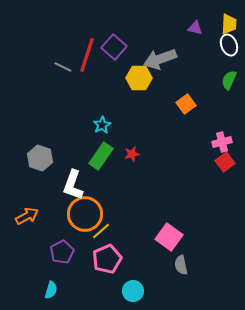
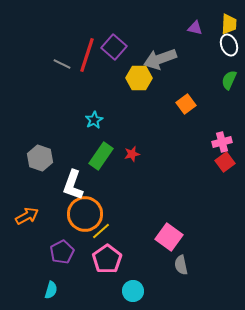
gray line: moved 1 px left, 3 px up
cyan star: moved 8 px left, 5 px up
pink pentagon: rotated 12 degrees counterclockwise
